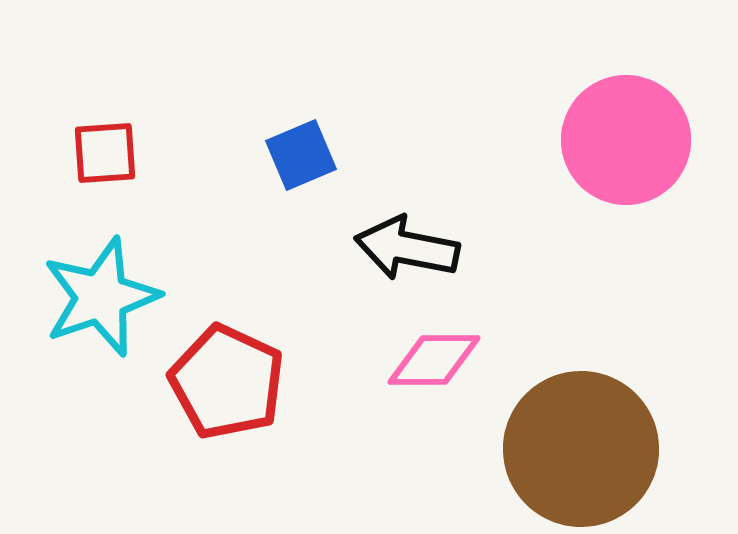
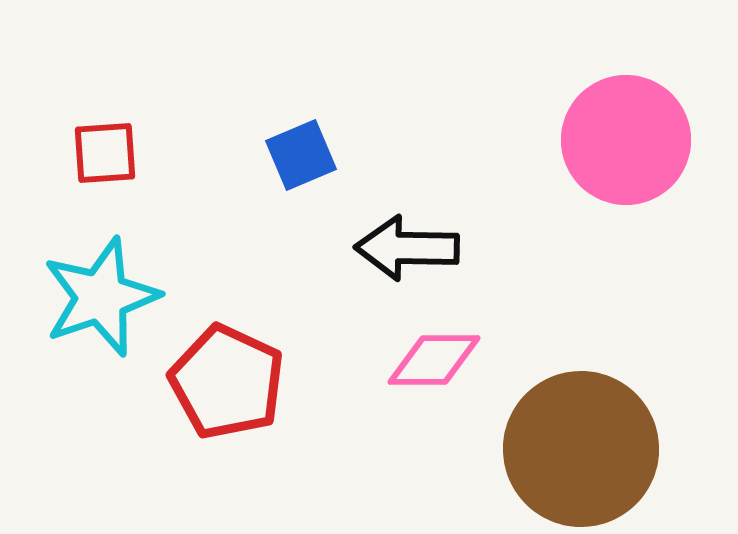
black arrow: rotated 10 degrees counterclockwise
